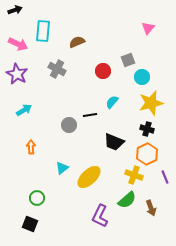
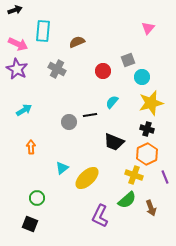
purple star: moved 5 px up
gray circle: moved 3 px up
yellow ellipse: moved 2 px left, 1 px down
